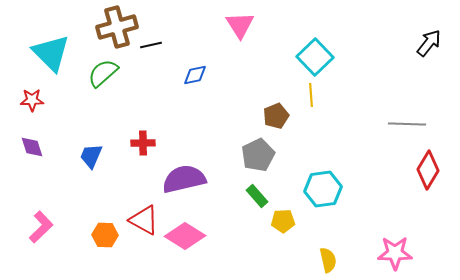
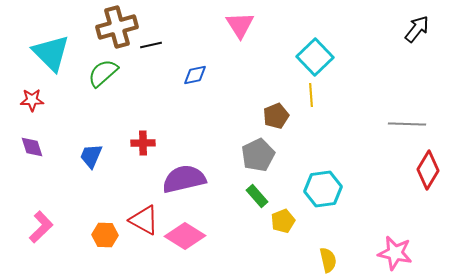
black arrow: moved 12 px left, 14 px up
yellow pentagon: rotated 20 degrees counterclockwise
pink star: rotated 12 degrees clockwise
